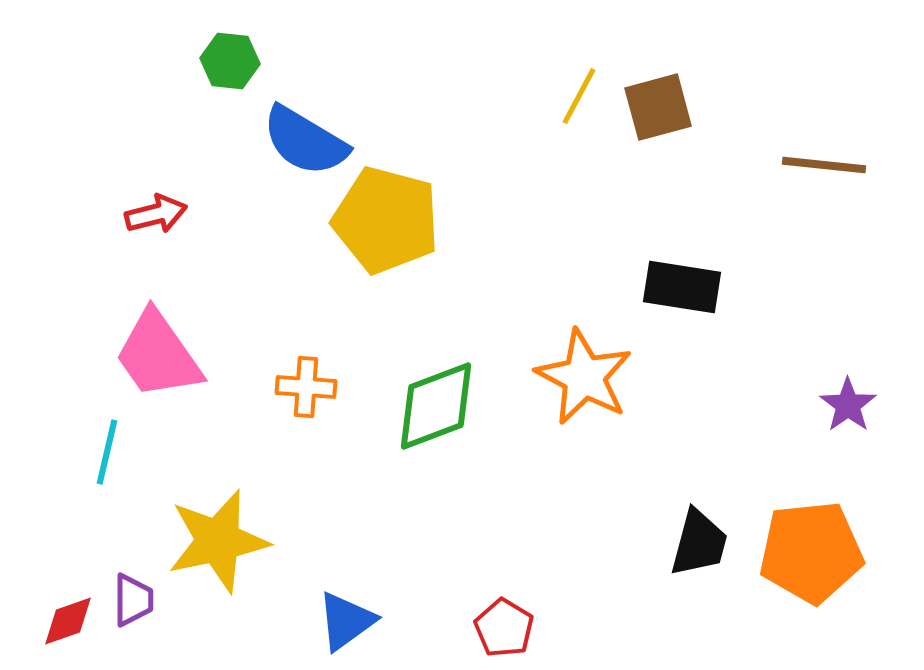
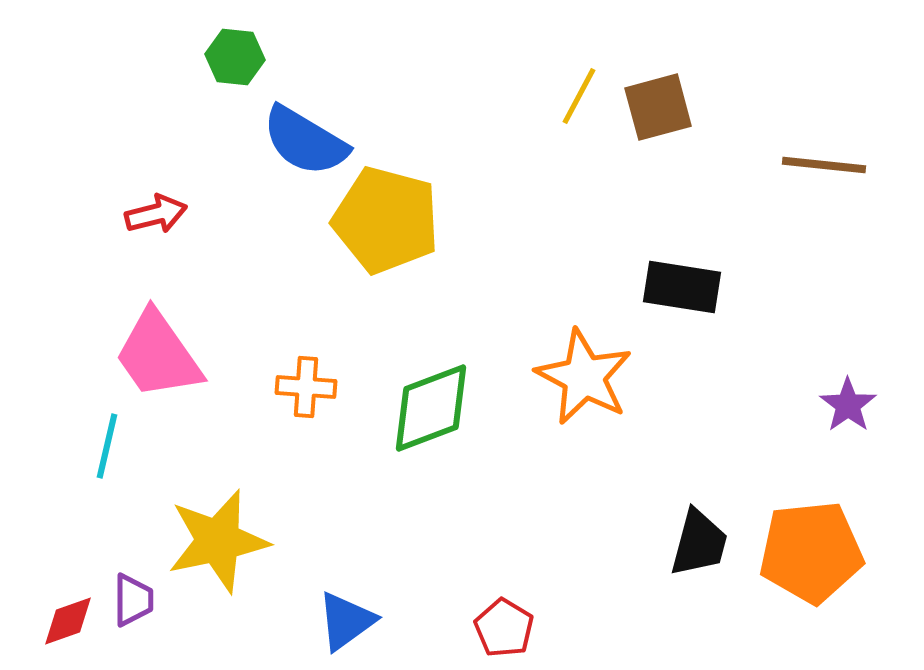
green hexagon: moved 5 px right, 4 px up
green diamond: moved 5 px left, 2 px down
cyan line: moved 6 px up
